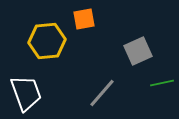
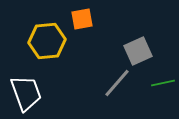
orange square: moved 2 px left
green line: moved 1 px right
gray line: moved 15 px right, 10 px up
